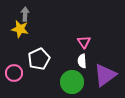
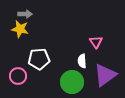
gray arrow: rotated 88 degrees clockwise
pink triangle: moved 12 px right
white pentagon: rotated 20 degrees clockwise
pink circle: moved 4 px right, 3 px down
